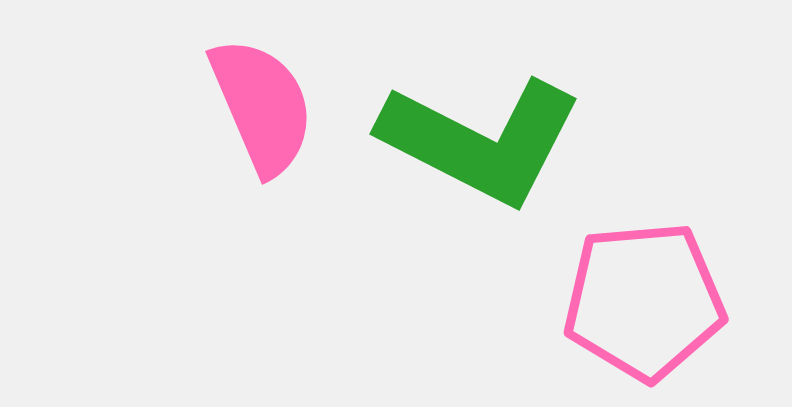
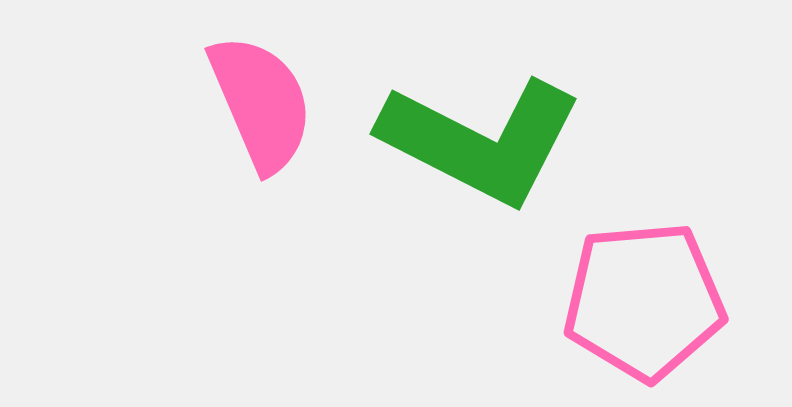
pink semicircle: moved 1 px left, 3 px up
